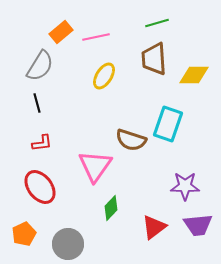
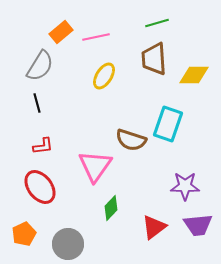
red L-shape: moved 1 px right, 3 px down
